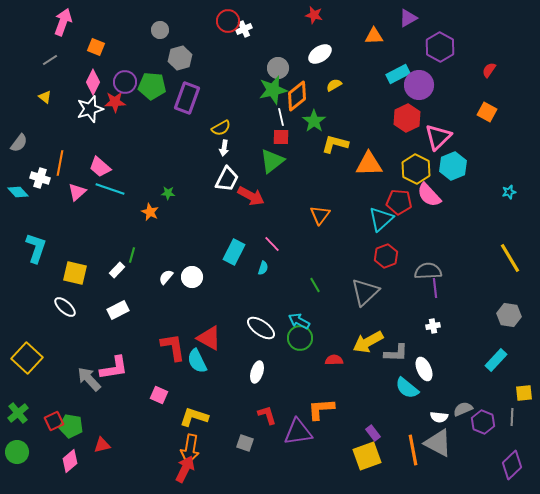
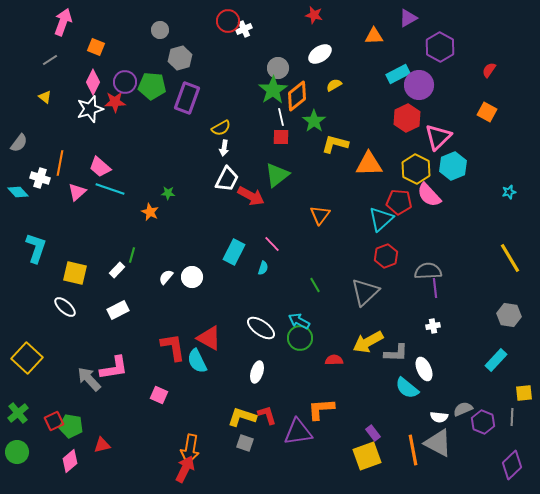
green star at (273, 90): rotated 20 degrees counterclockwise
green triangle at (272, 161): moved 5 px right, 14 px down
yellow L-shape at (194, 417): moved 48 px right
